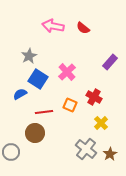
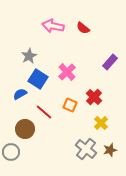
red cross: rotated 14 degrees clockwise
red line: rotated 48 degrees clockwise
brown circle: moved 10 px left, 4 px up
brown star: moved 4 px up; rotated 16 degrees clockwise
